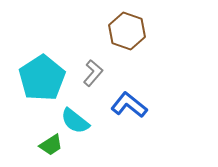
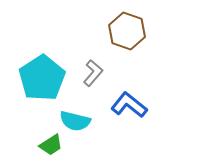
cyan semicircle: rotated 24 degrees counterclockwise
